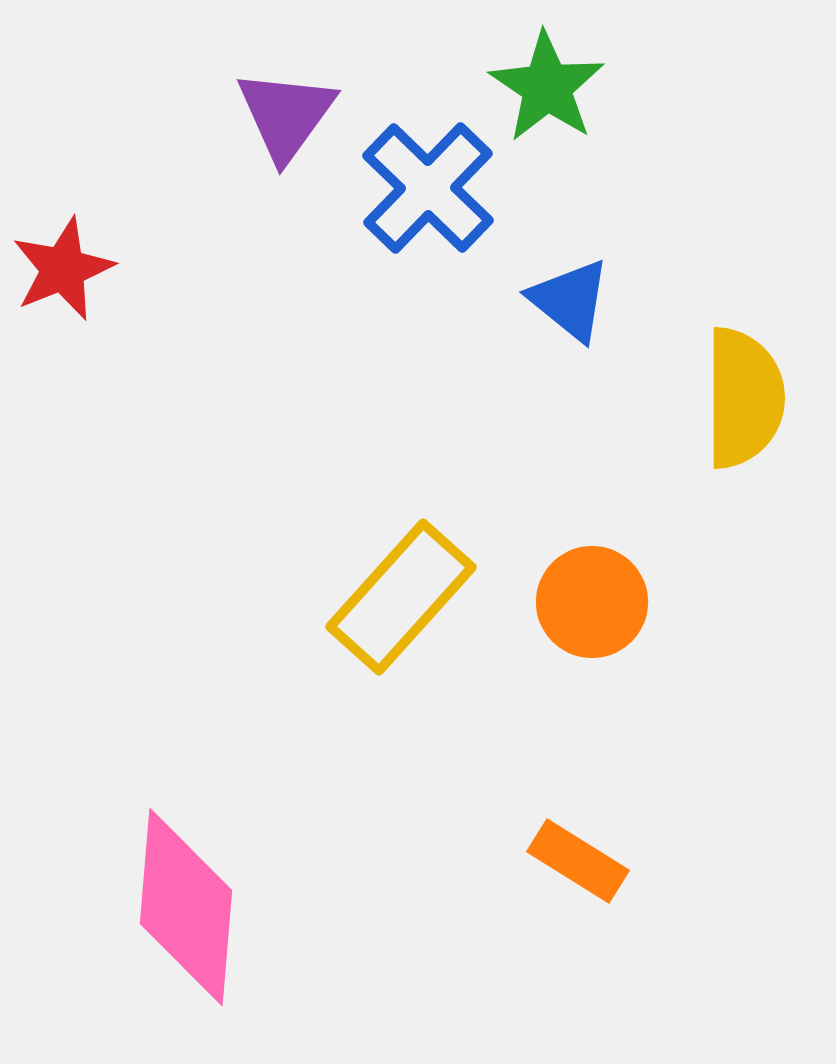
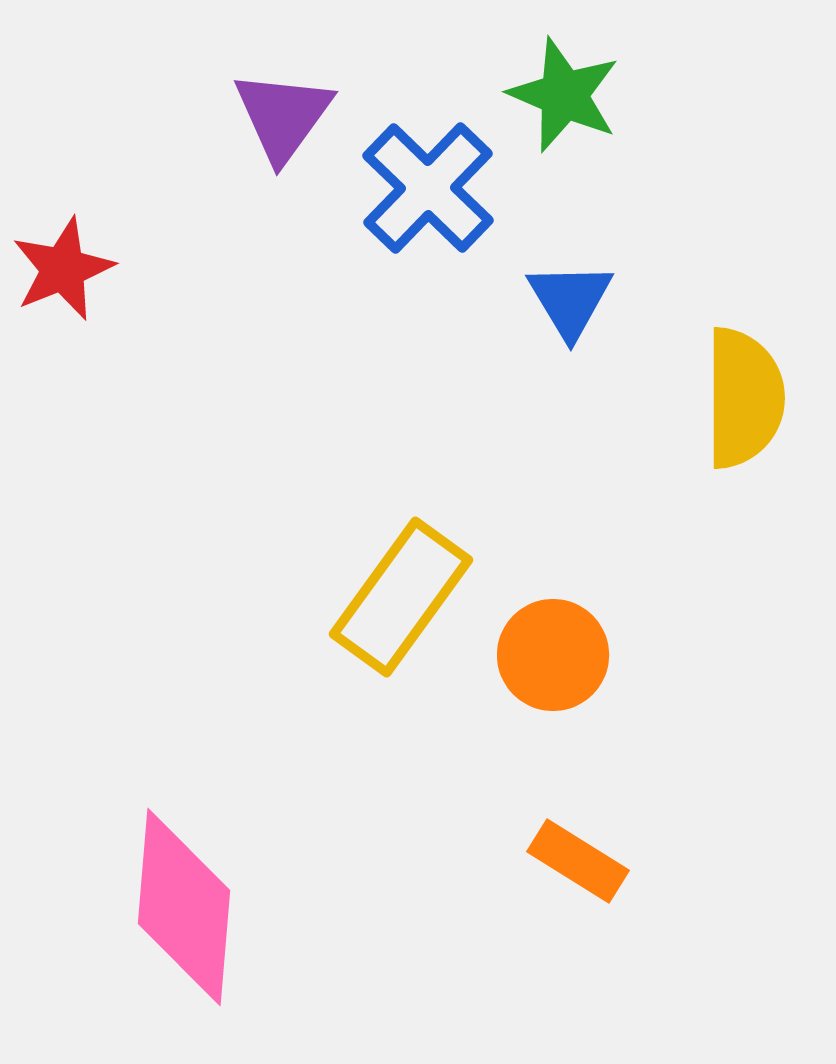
green star: moved 17 px right, 8 px down; rotated 11 degrees counterclockwise
purple triangle: moved 3 px left, 1 px down
blue triangle: rotated 20 degrees clockwise
yellow rectangle: rotated 6 degrees counterclockwise
orange circle: moved 39 px left, 53 px down
pink diamond: moved 2 px left
